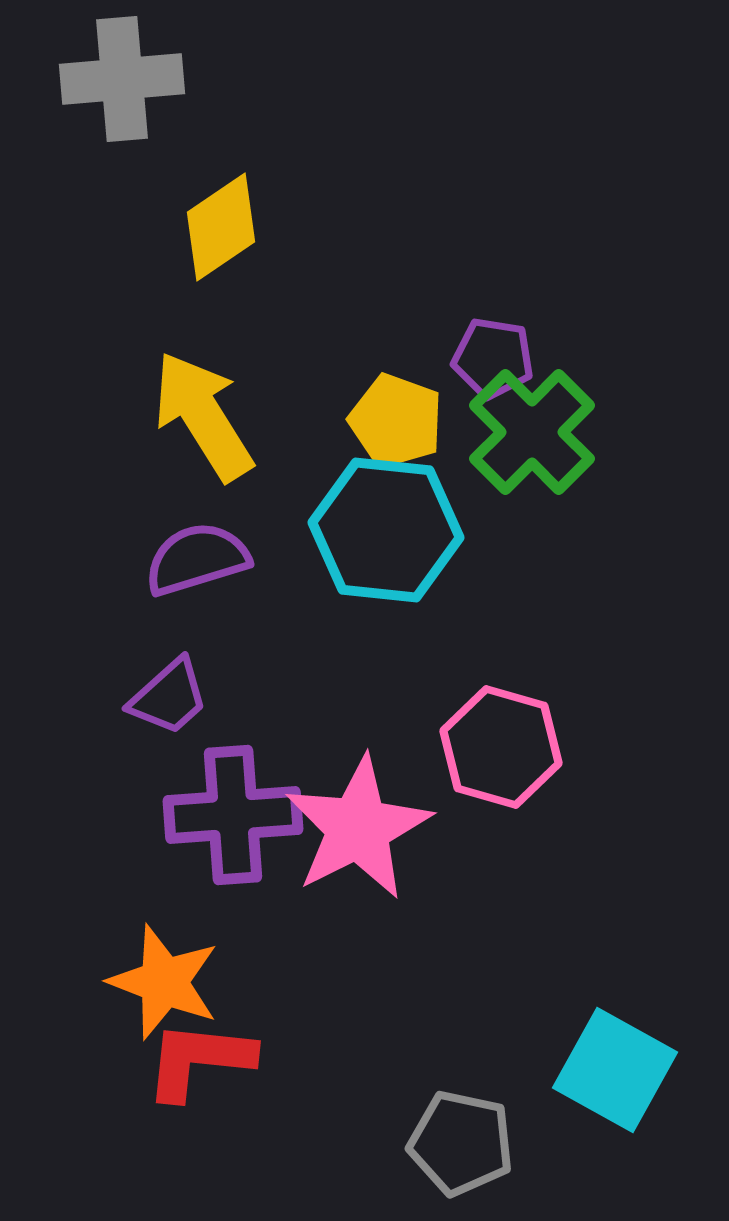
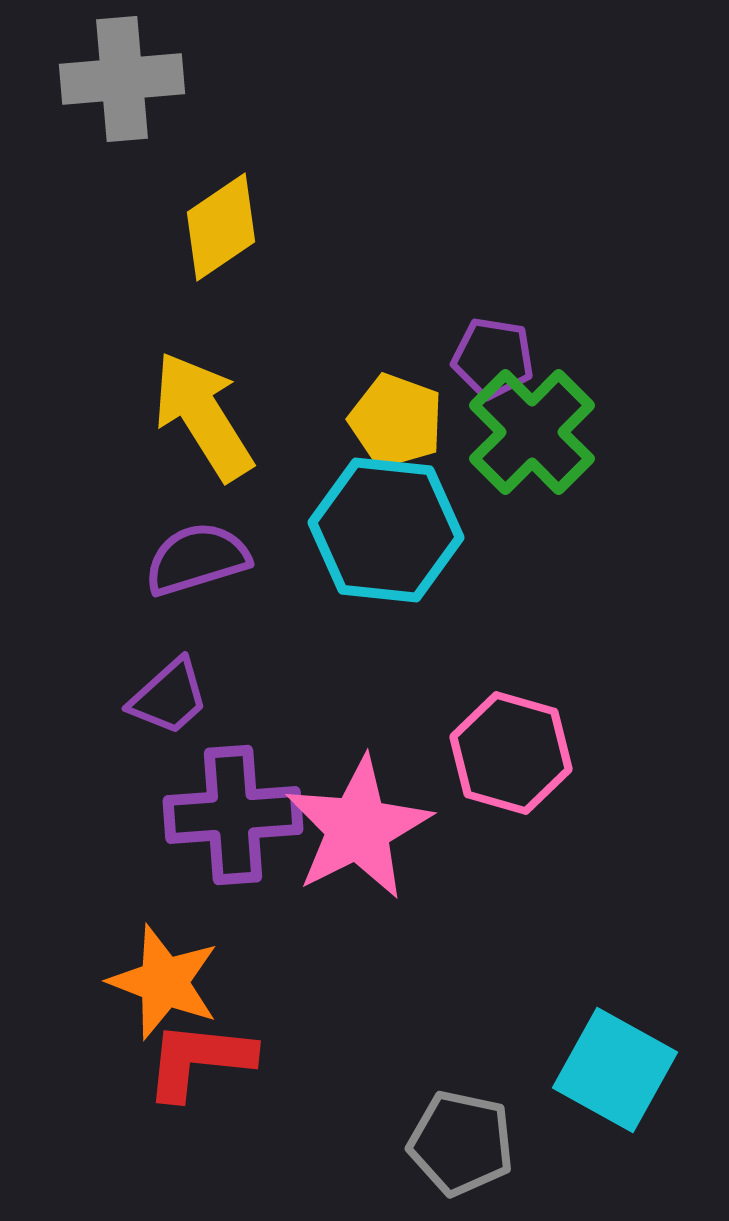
pink hexagon: moved 10 px right, 6 px down
